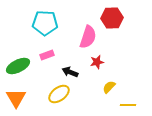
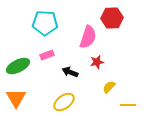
yellow ellipse: moved 5 px right, 8 px down
